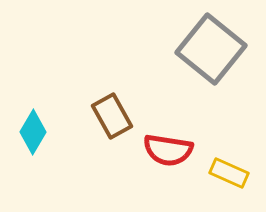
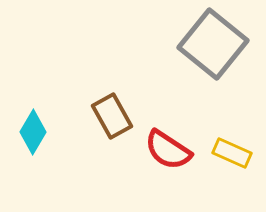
gray square: moved 2 px right, 5 px up
red semicircle: rotated 24 degrees clockwise
yellow rectangle: moved 3 px right, 20 px up
